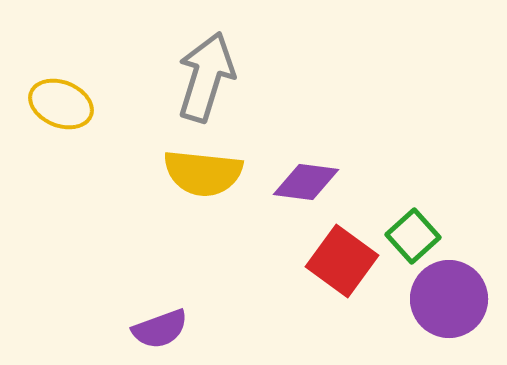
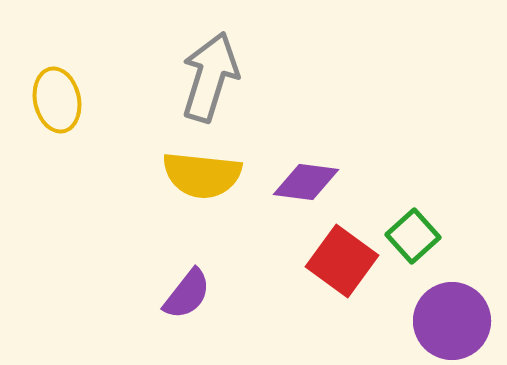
gray arrow: moved 4 px right
yellow ellipse: moved 4 px left, 4 px up; rotated 56 degrees clockwise
yellow semicircle: moved 1 px left, 2 px down
purple circle: moved 3 px right, 22 px down
purple semicircle: moved 27 px right, 35 px up; rotated 32 degrees counterclockwise
